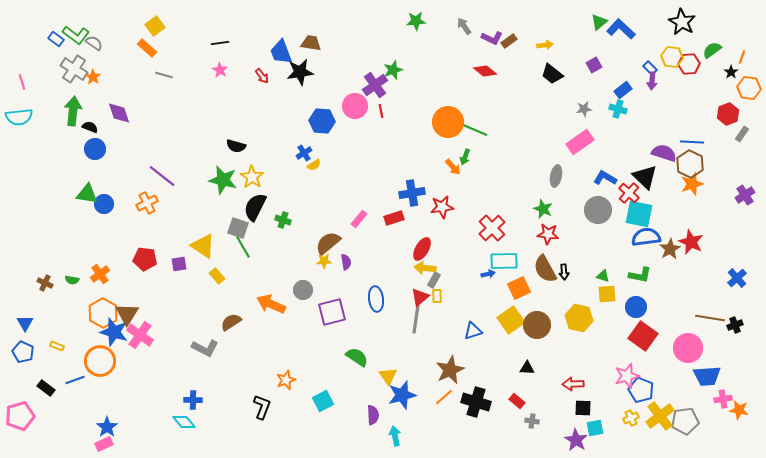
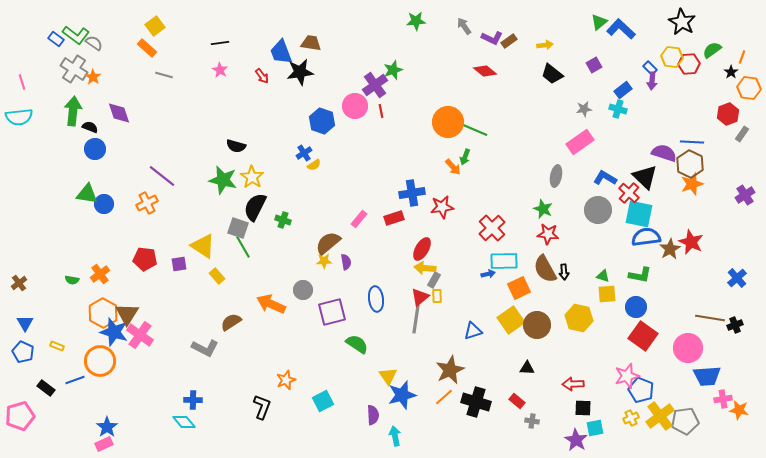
blue hexagon at (322, 121): rotated 15 degrees clockwise
brown cross at (45, 283): moved 26 px left; rotated 28 degrees clockwise
green semicircle at (357, 357): moved 13 px up
